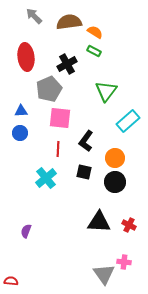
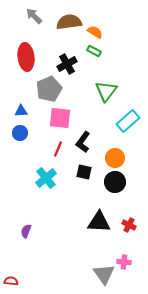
black L-shape: moved 3 px left, 1 px down
red line: rotated 21 degrees clockwise
